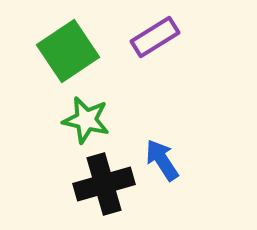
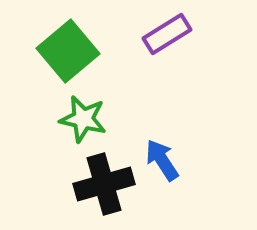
purple rectangle: moved 12 px right, 3 px up
green square: rotated 6 degrees counterclockwise
green star: moved 3 px left, 1 px up
